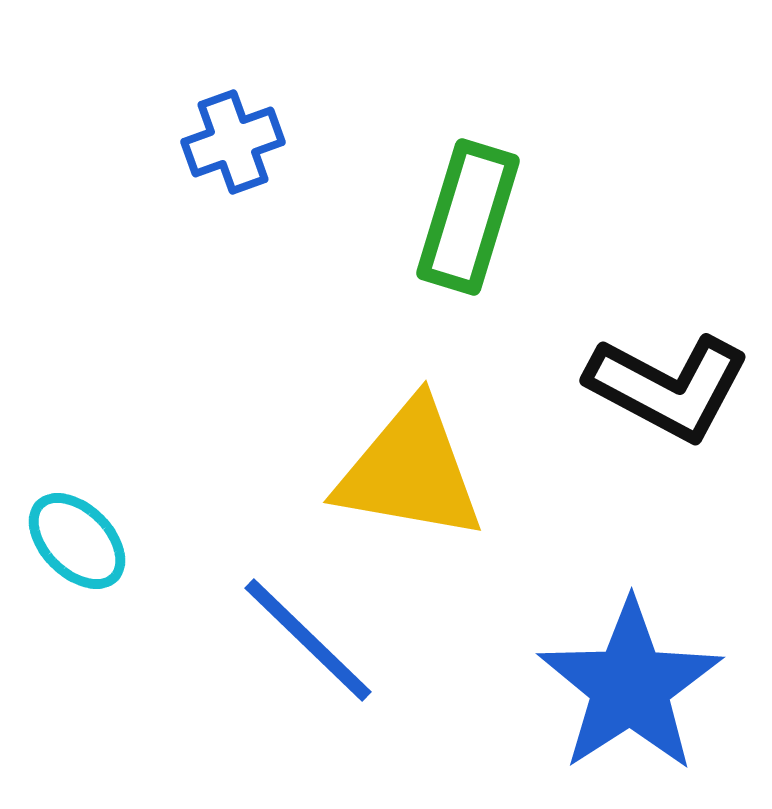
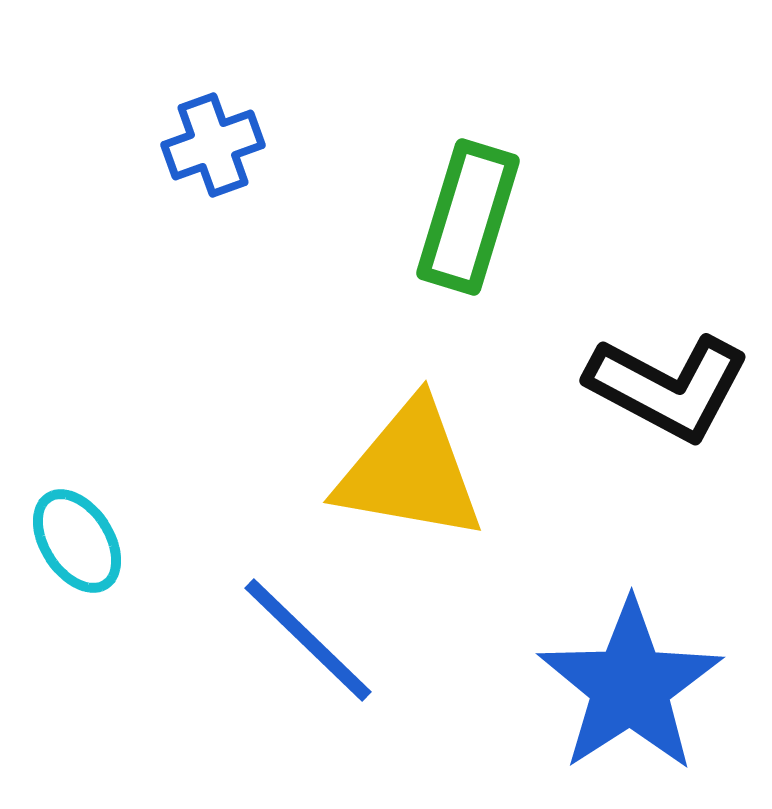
blue cross: moved 20 px left, 3 px down
cyan ellipse: rotated 12 degrees clockwise
